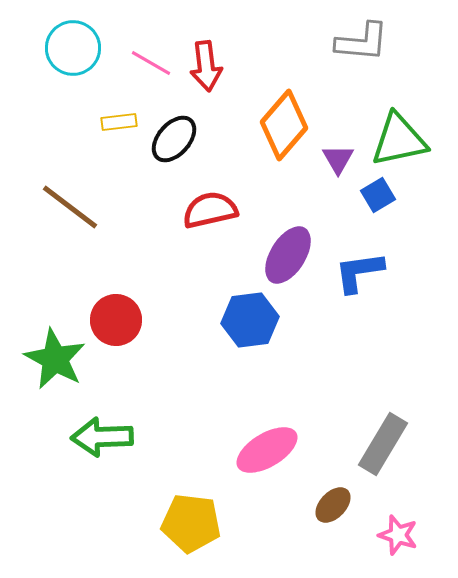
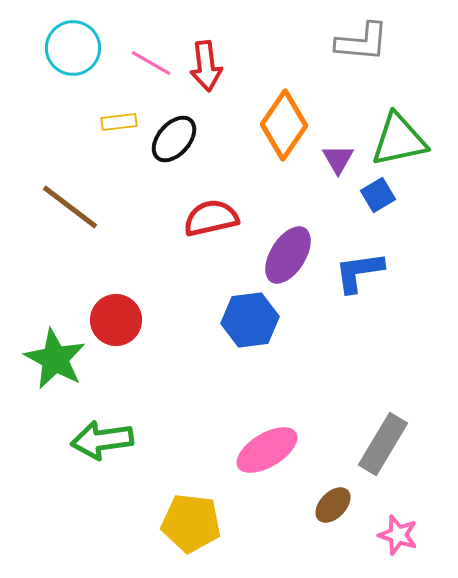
orange diamond: rotated 6 degrees counterclockwise
red semicircle: moved 1 px right, 8 px down
green arrow: moved 3 px down; rotated 6 degrees counterclockwise
